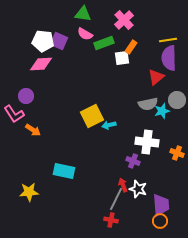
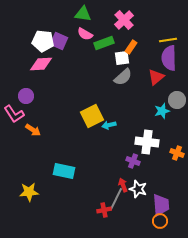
gray semicircle: moved 25 px left, 27 px up; rotated 30 degrees counterclockwise
red cross: moved 7 px left, 10 px up; rotated 24 degrees counterclockwise
